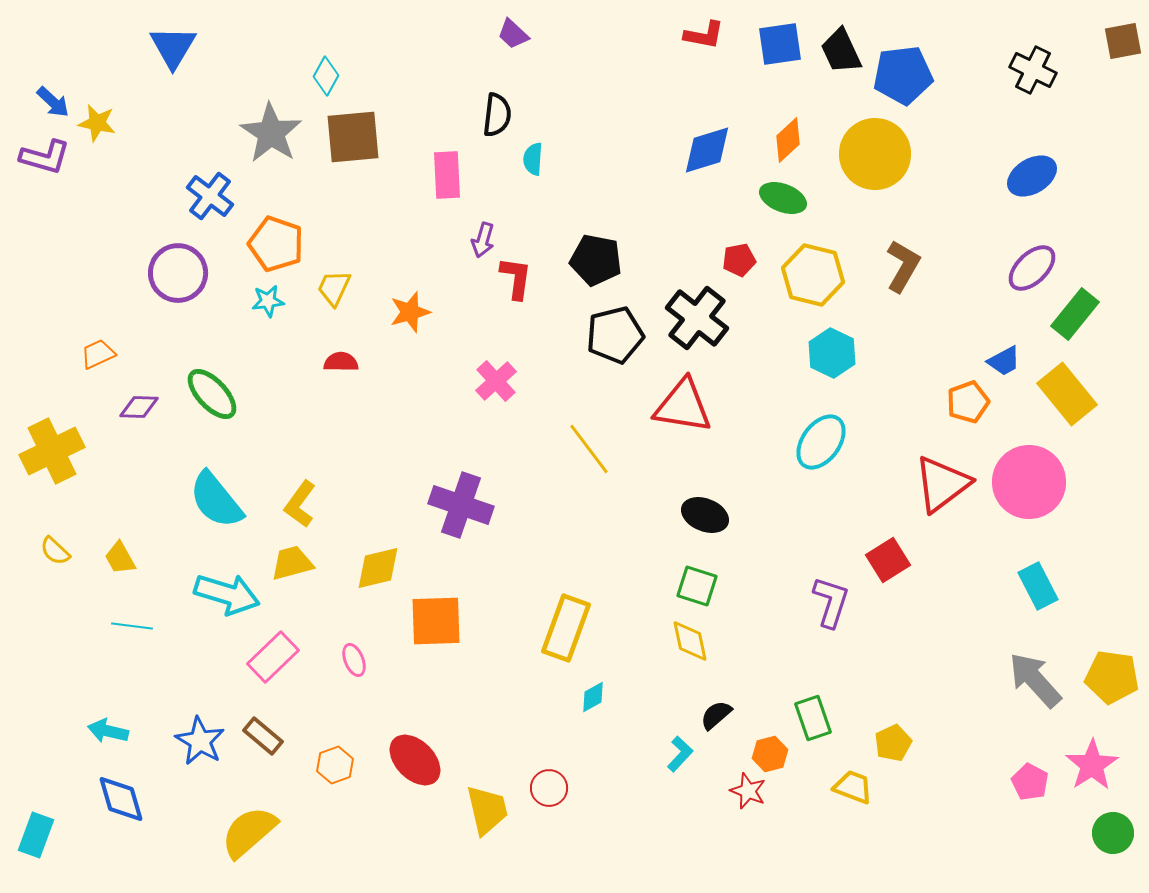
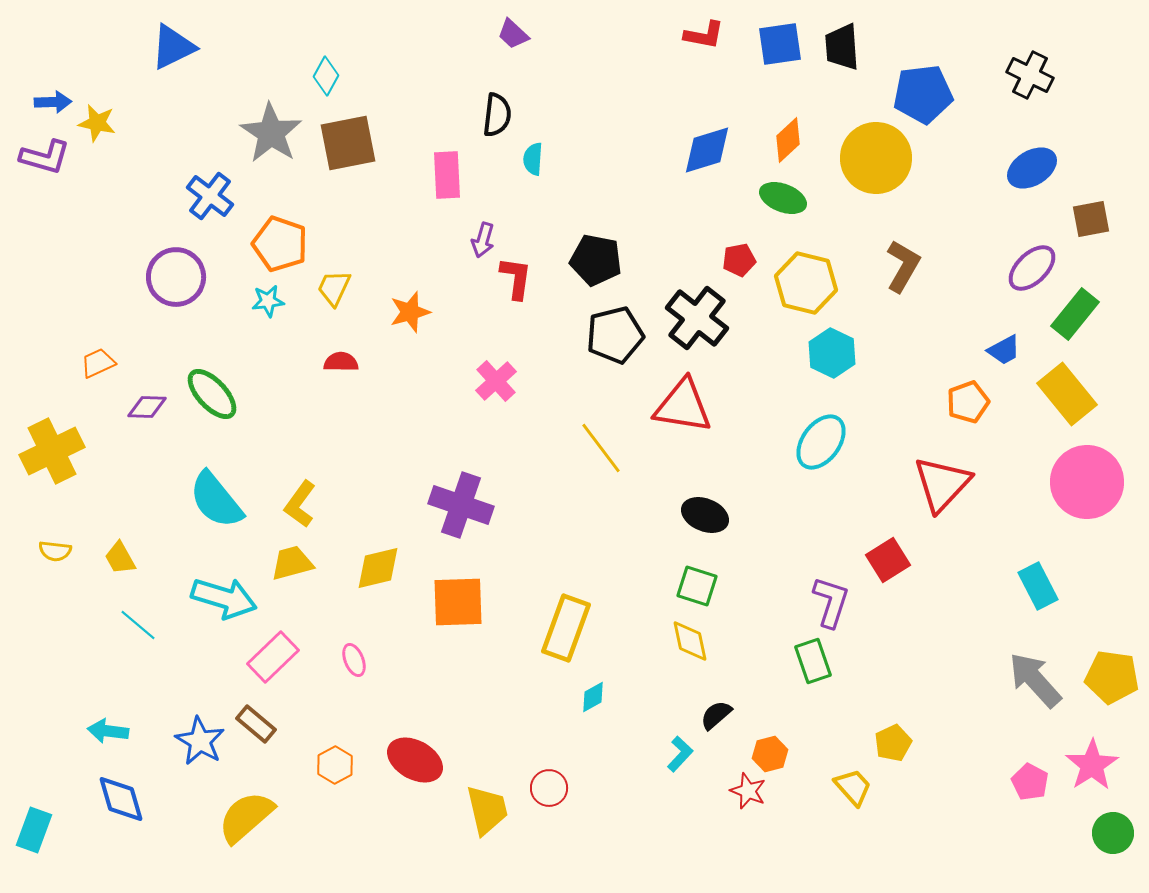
brown square at (1123, 41): moved 32 px left, 178 px down
blue triangle at (173, 47): rotated 33 degrees clockwise
black trapezoid at (841, 51): moved 1 px right, 4 px up; rotated 21 degrees clockwise
black cross at (1033, 70): moved 3 px left, 5 px down
blue pentagon at (903, 75): moved 20 px right, 19 px down
blue arrow at (53, 102): rotated 45 degrees counterclockwise
brown square at (353, 137): moved 5 px left, 6 px down; rotated 6 degrees counterclockwise
yellow circle at (875, 154): moved 1 px right, 4 px down
blue ellipse at (1032, 176): moved 8 px up
orange pentagon at (276, 244): moved 4 px right
purple circle at (178, 273): moved 2 px left, 4 px down
yellow hexagon at (813, 275): moved 7 px left, 8 px down
orange trapezoid at (98, 354): moved 9 px down
blue trapezoid at (1004, 361): moved 11 px up
purple diamond at (139, 407): moved 8 px right
yellow line at (589, 449): moved 12 px right, 1 px up
pink circle at (1029, 482): moved 58 px right
red triangle at (942, 484): rotated 10 degrees counterclockwise
yellow semicircle at (55, 551): rotated 36 degrees counterclockwise
cyan arrow at (227, 594): moved 3 px left, 4 px down
orange square at (436, 621): moved 22 px right, 19 px up
cyan line at (132, 626): moved 6 px right, 1 px up; rotated 33 degrees clockwise
green rectangle at (813, 718): moved 57 px up
cyan arrow at (108, 731): rotated 6 degrees counterclockwise
brown rectangle at (263, 736): moved 7 px left, 12 px up
red ellipse at (415, 760): rotated 16 degrees counterclockwise
orange hexagon at (335, 765): rotated 9 degrees counterclockwise
yellow trapezoid at (853, 787): rotated 27 degrees clockwise
yellow semicircle at (249, 832): moved 3 px left, 15 px up
cyan rectangle at (36, 835): moved 2 px left, 5 px up
